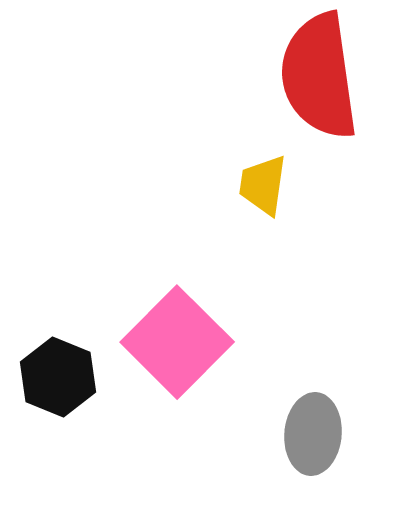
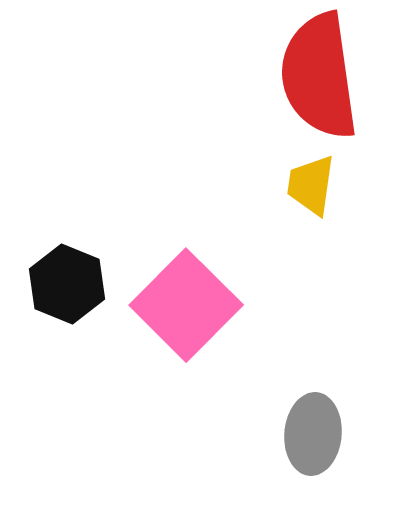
yellow trapezoid: moved 48 px right
pink square: moved 9 px right, 37 px up
black hexagon: moved 9 px right, 93 px up
